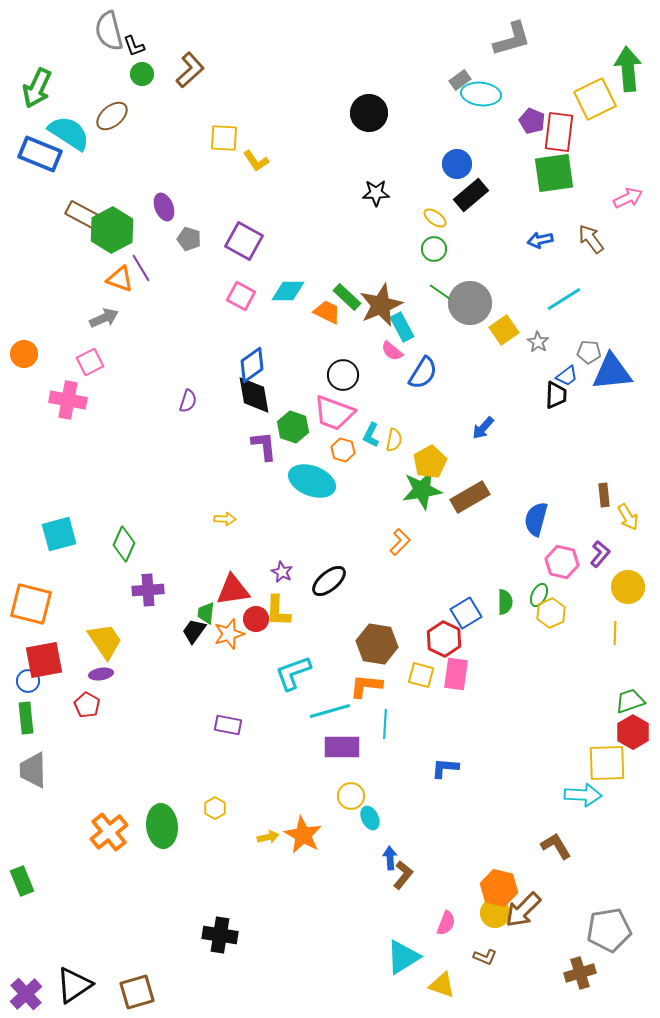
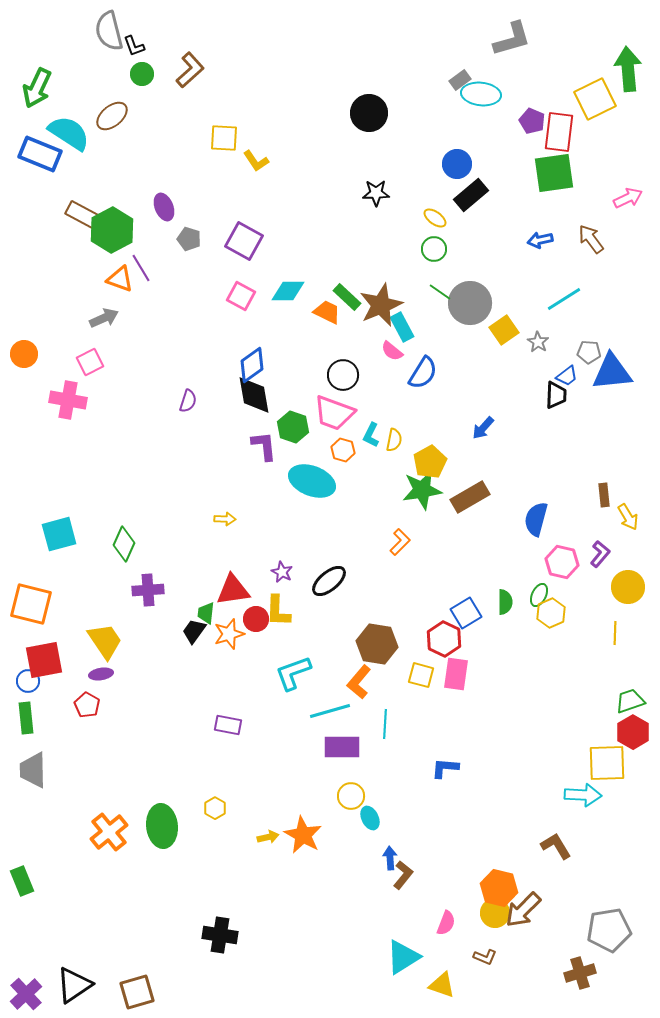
orange L-shape at (366, 686): moved 7 px left, 4 px up; rotated 56 degrees counterclockwise
